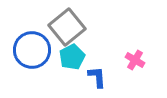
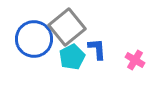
blue circle: moved 2 px right, 11 px up
blue L-shape: moved 28 px up
